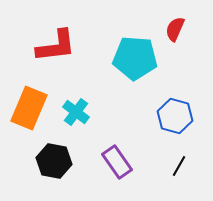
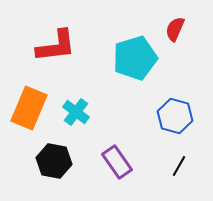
cyan pentagon: rotated 21 degrees counterclockwise
